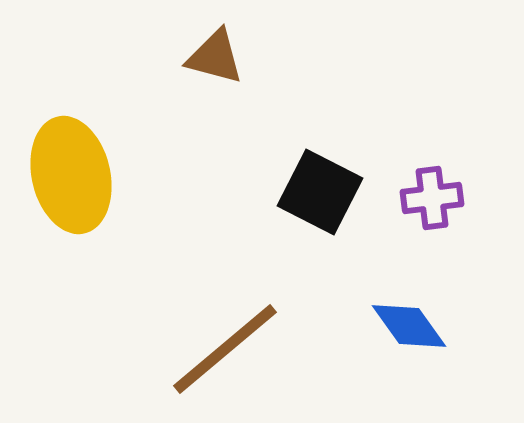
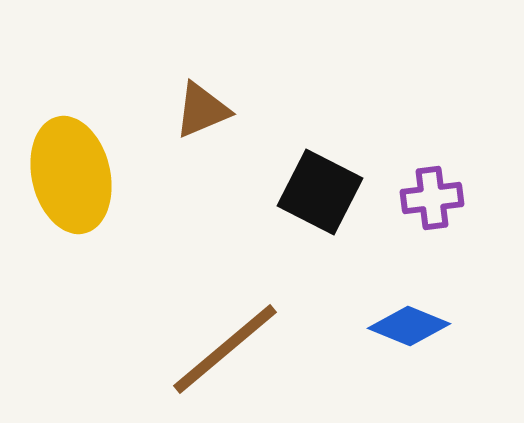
brown triangle: moved 13 px left, 53 px down; rotated 38 degrees counterclockwise
blue diamond: rotated 32 degrees counterclockwise
